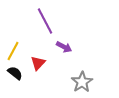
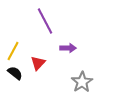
purple arrow: moved 4 px right, 1 px down; rotated 28 degrees counterclockwise
